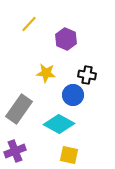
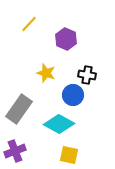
yellow star: rotated 12 degrees clockwise
